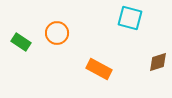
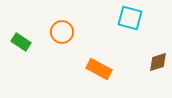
orange circle: moved 5 px right, 1 px up
